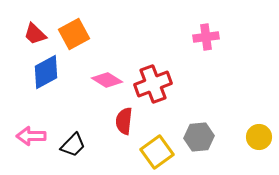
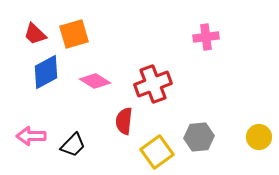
orange square: rotated 12 degrees clockwise
pink diamond: moved 12 px left, 1 px down
